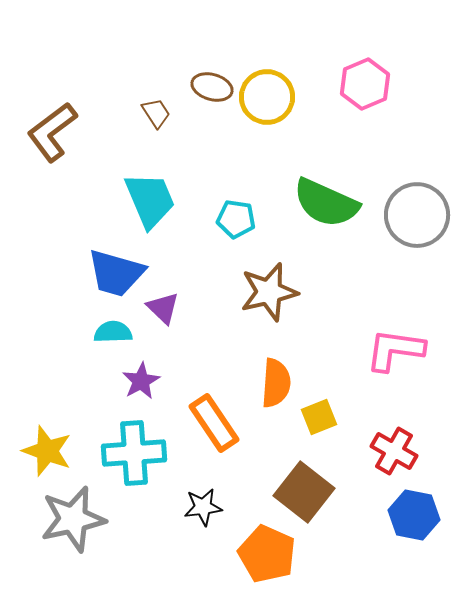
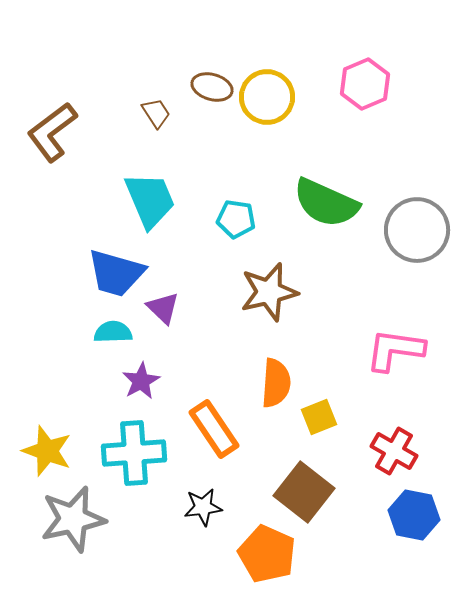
gray circle: moved 15 px down
orange rectangle: moved 6 px down
